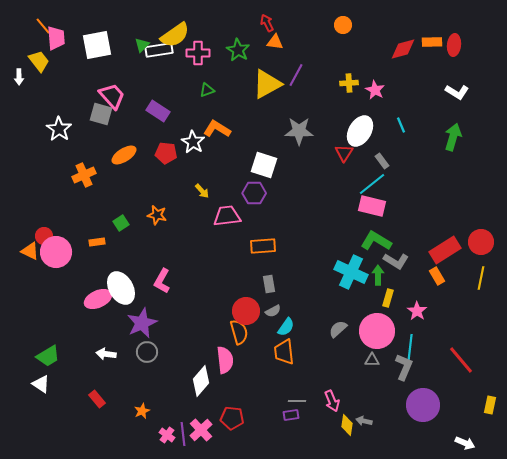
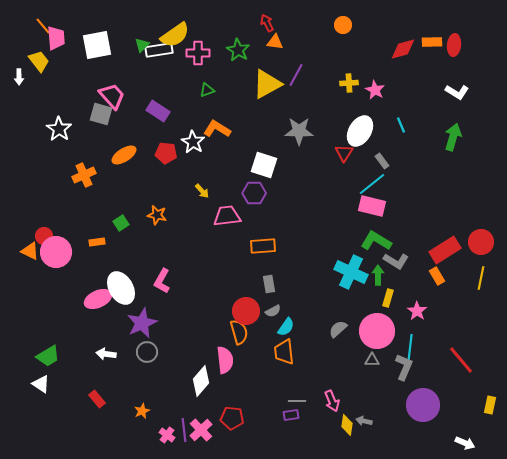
purple line at (183, 434): moved 1 px right, 4 px up
